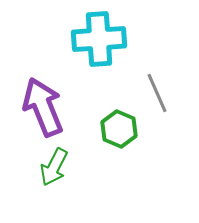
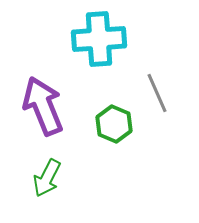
purple arrow: moved 1 px up
green hexagon: moved 5 px left, 5 px up
green arrow: moved 7 px left, 11 px down
